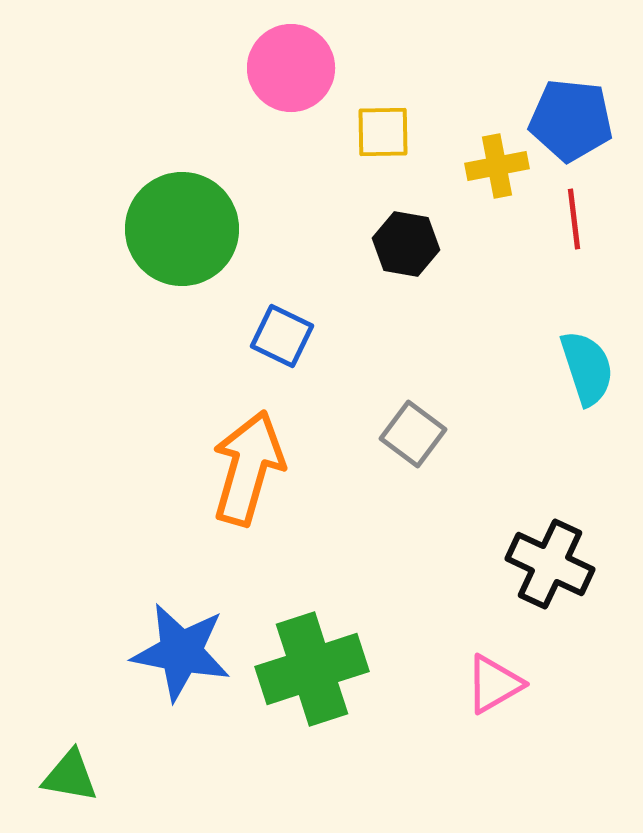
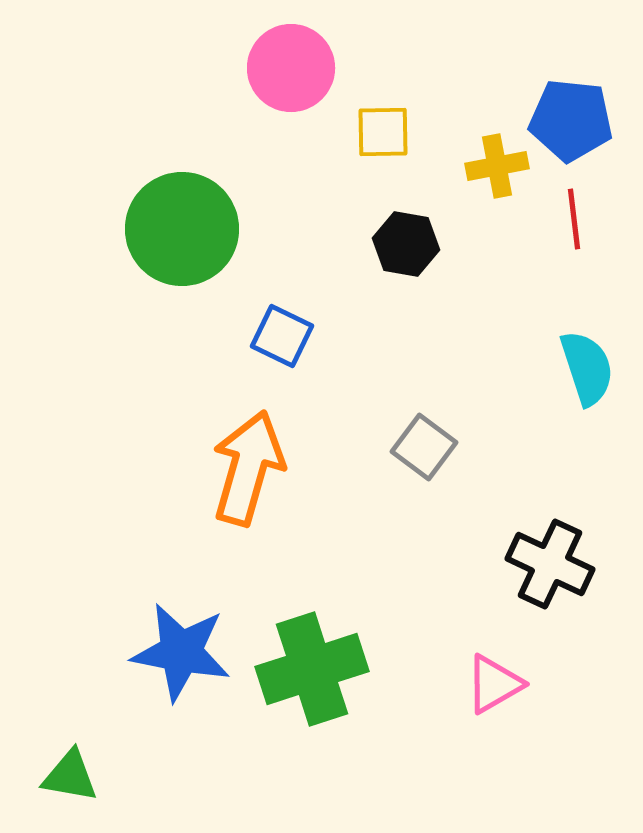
gray square: moved 11 px right, 13 px down
